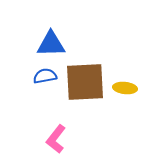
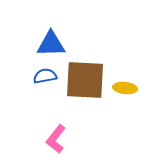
brown square: moved 2 px up; rotated 6 degrees clockwise
